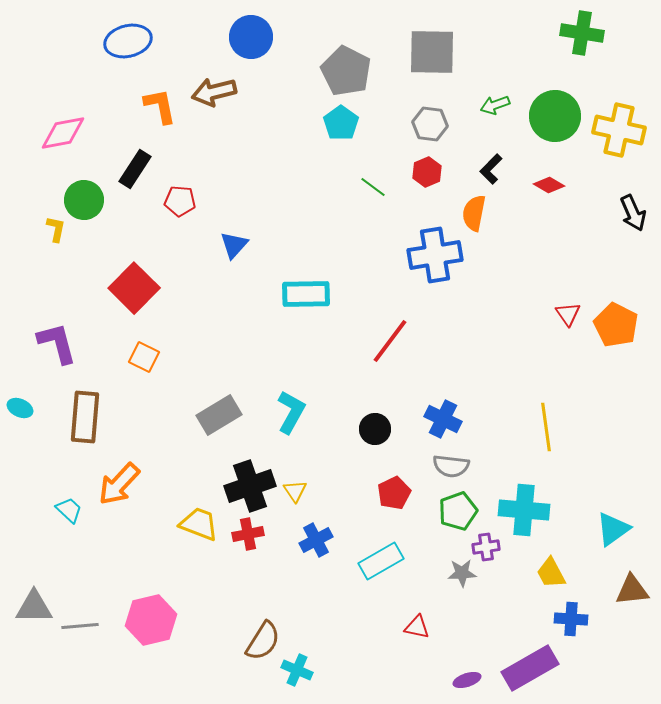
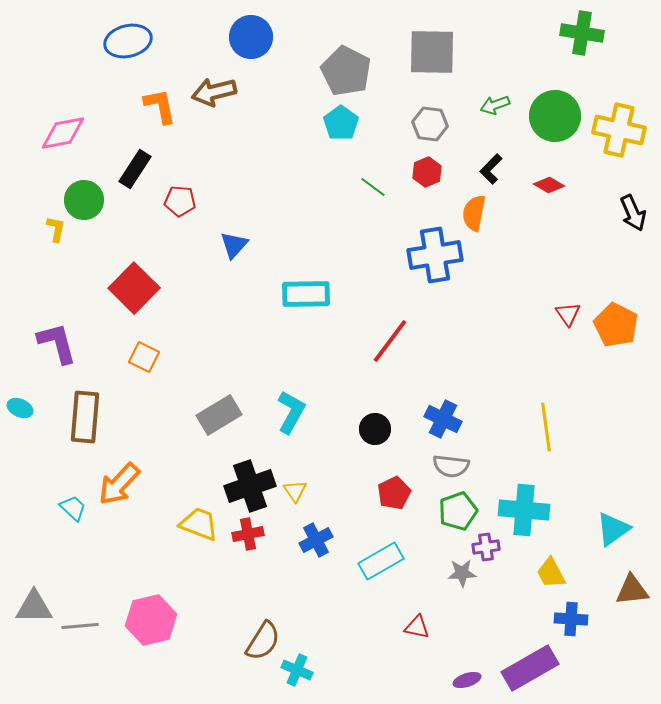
cyan trapezoid at (69, 510): moved 4 px right, 2 px up
